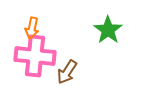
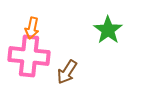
pink cross: moved 6 px left
